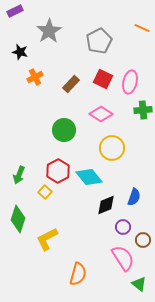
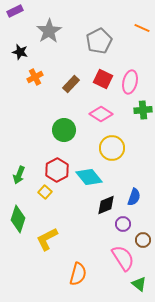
red hexagon: moved 1 px left, 1 px up
purple circle: moved 3 px up
